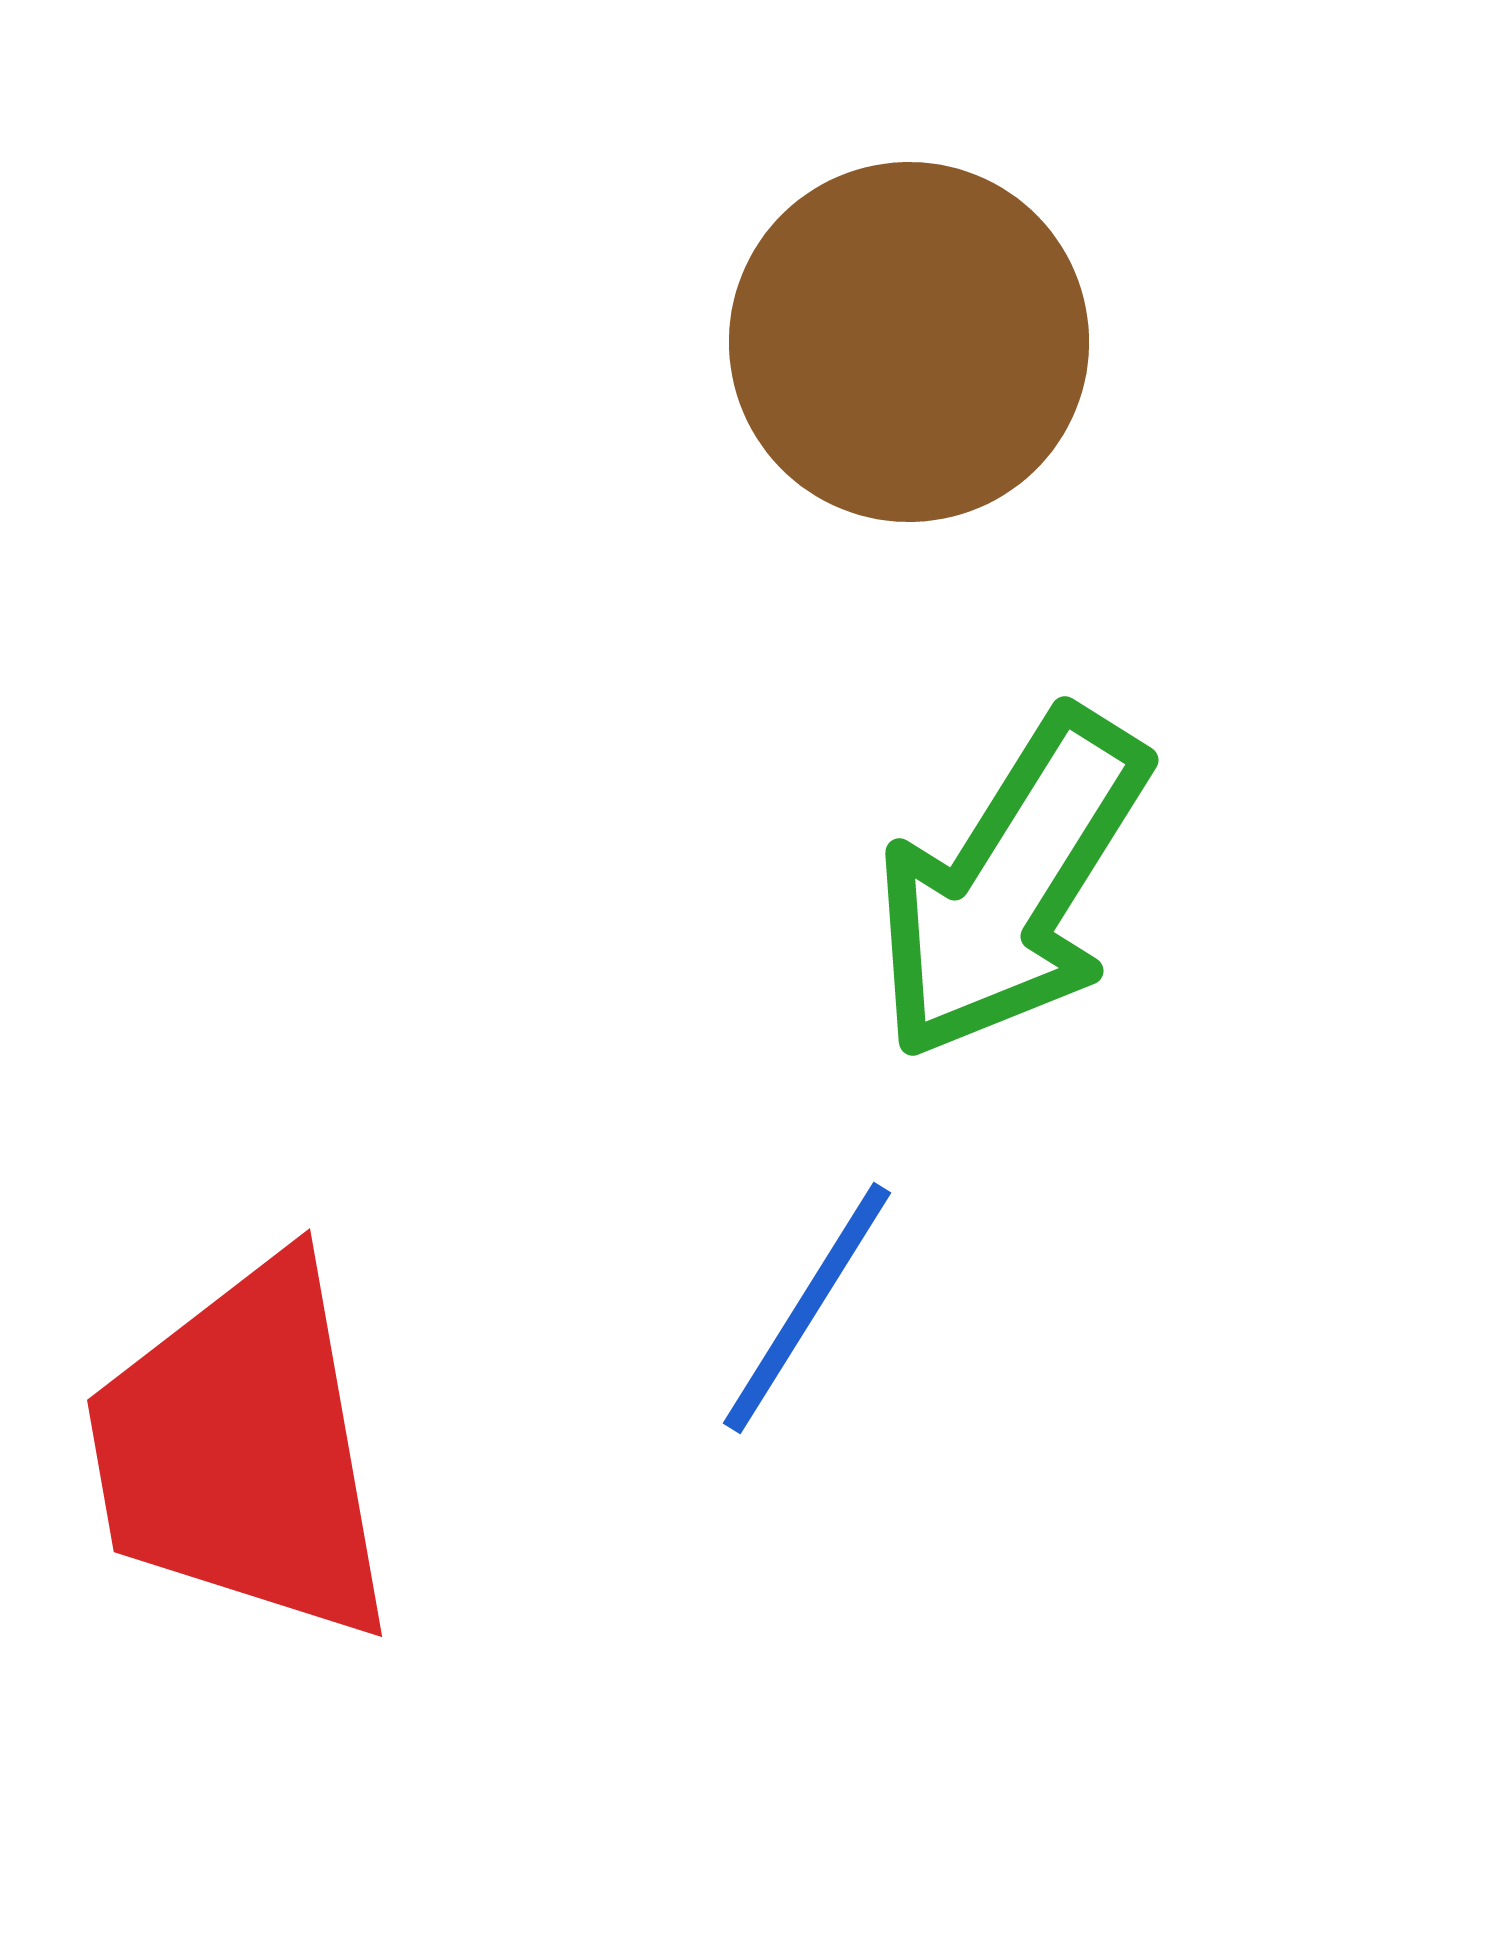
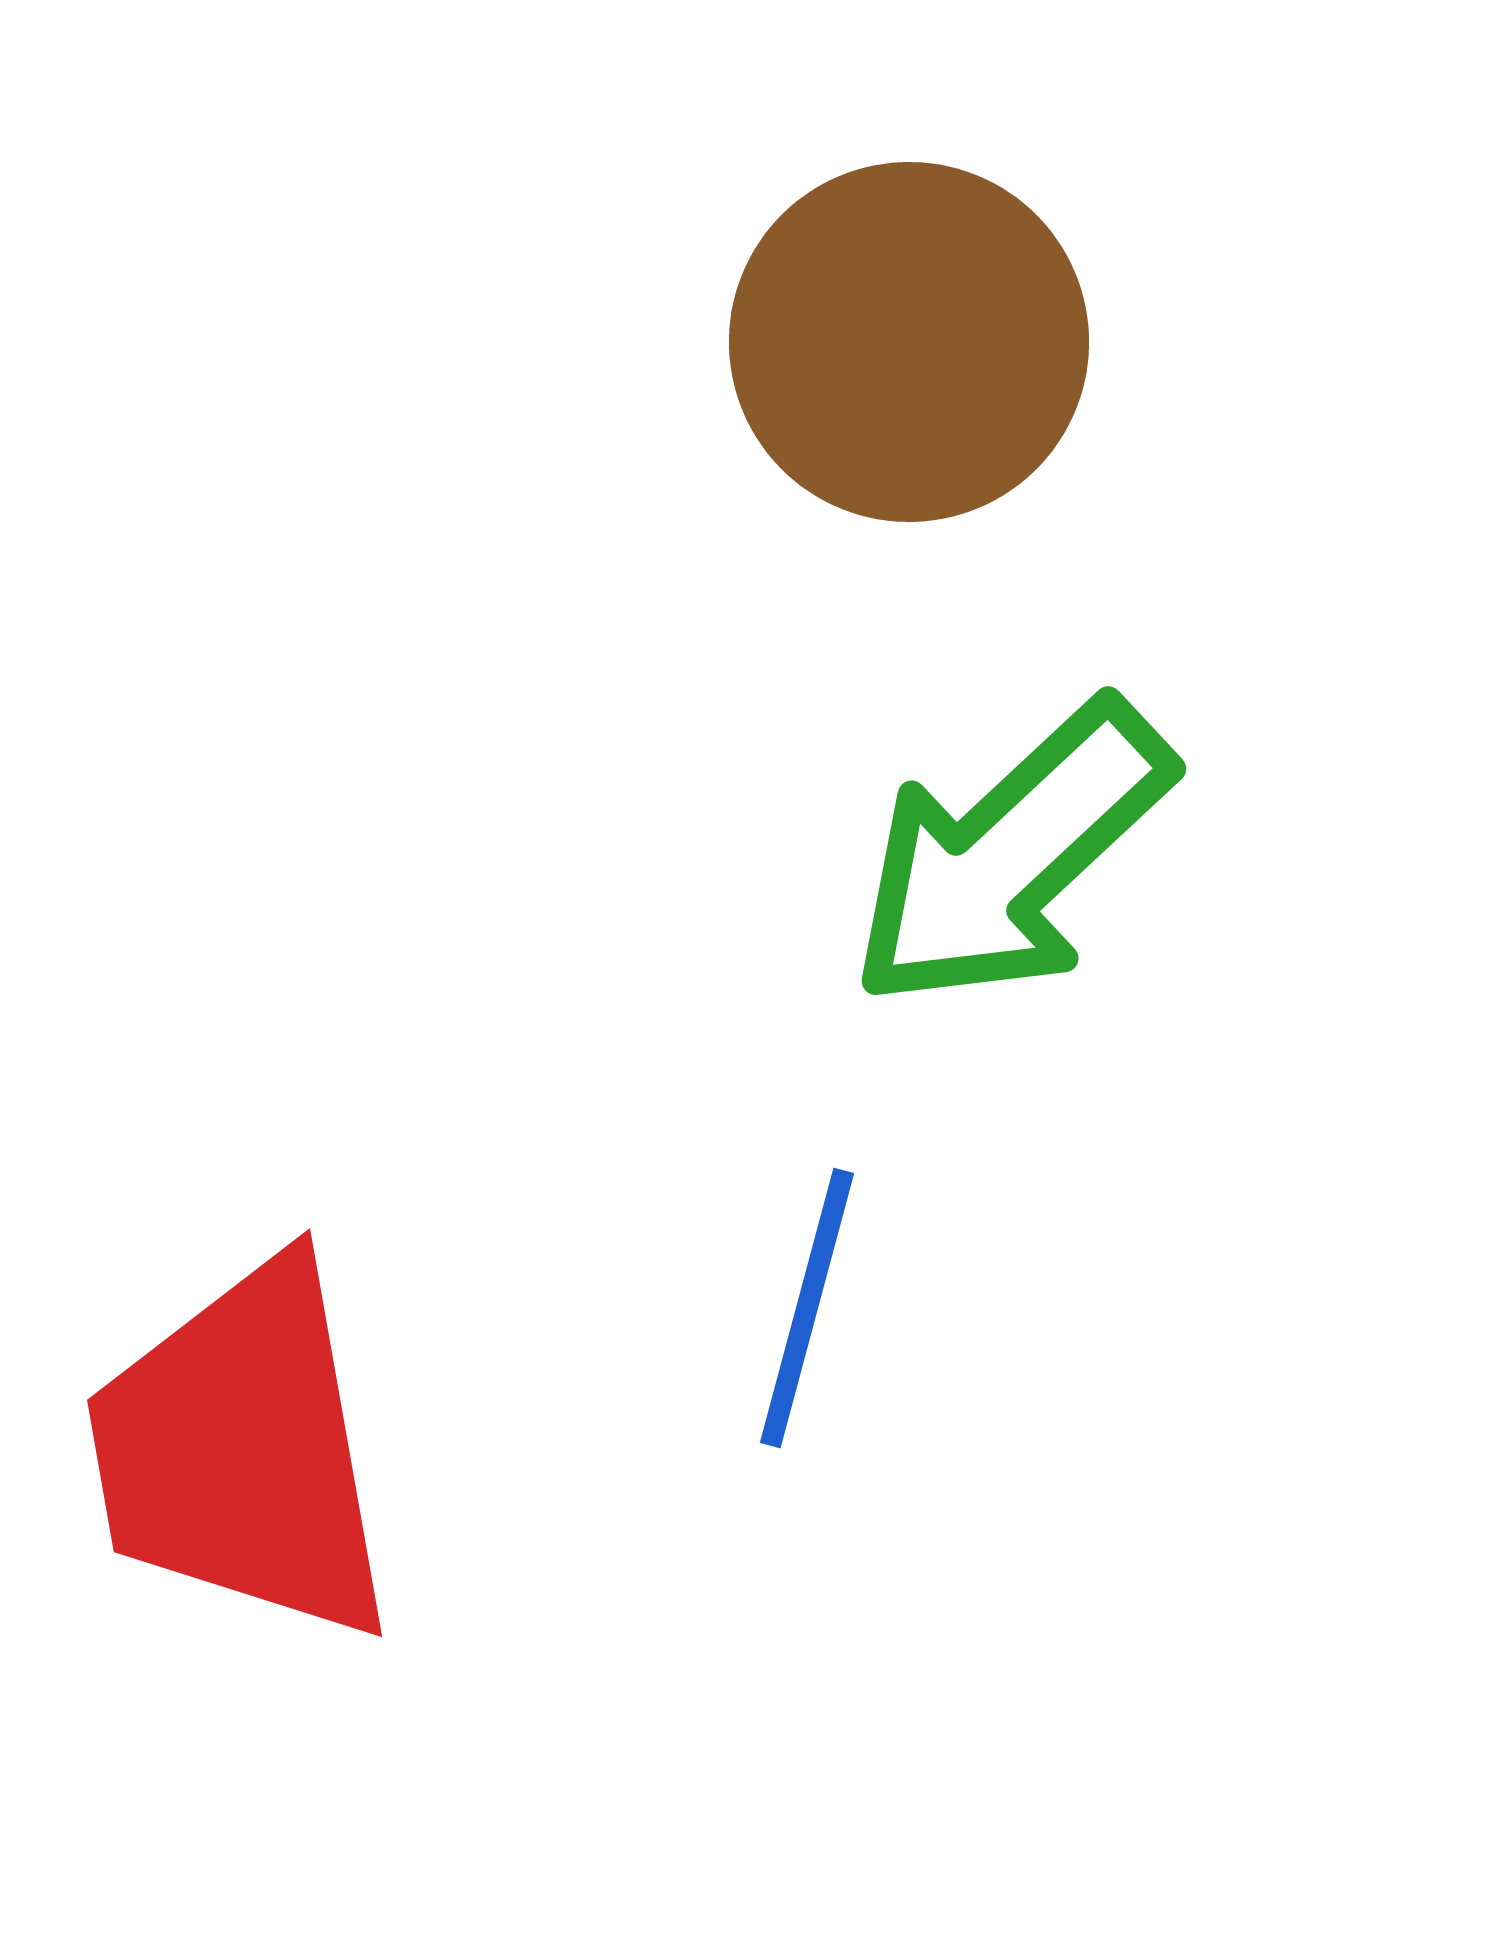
green arrow: moved 30 px up; rotated 15 degrees clockwise
blue line: rotated 17 degrees counterclockwise
